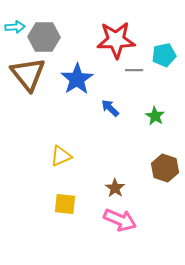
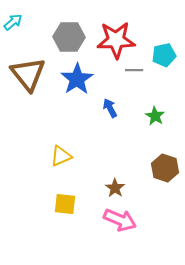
cyan arrow: moved 2 px left, 5 px up; rotated 36 degrees counterclockwise
gray hexagon: moved 25 px right
blue arrow: rotated 18 degrees clockwise
